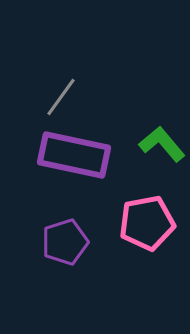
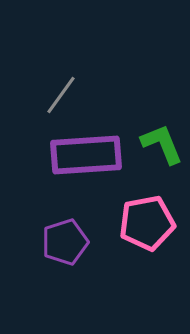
gray line: moved 2 px up
green L-shape: rotated 18 degrees clockwise
purple rectangle: moved 12 px right; rotated 16 degrees counterclockwise
